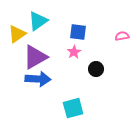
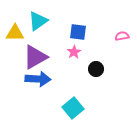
yellow triangle: moved 2 px left, 1 px up; rotated 36 degrees clockwise
cyan square: rotated 25 degrees counterclockwise
